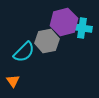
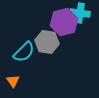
cyan cross: moved 2 px left, 15 px up
gray hexagon: moved 1 px down; rotated 20 degrees clockwise
